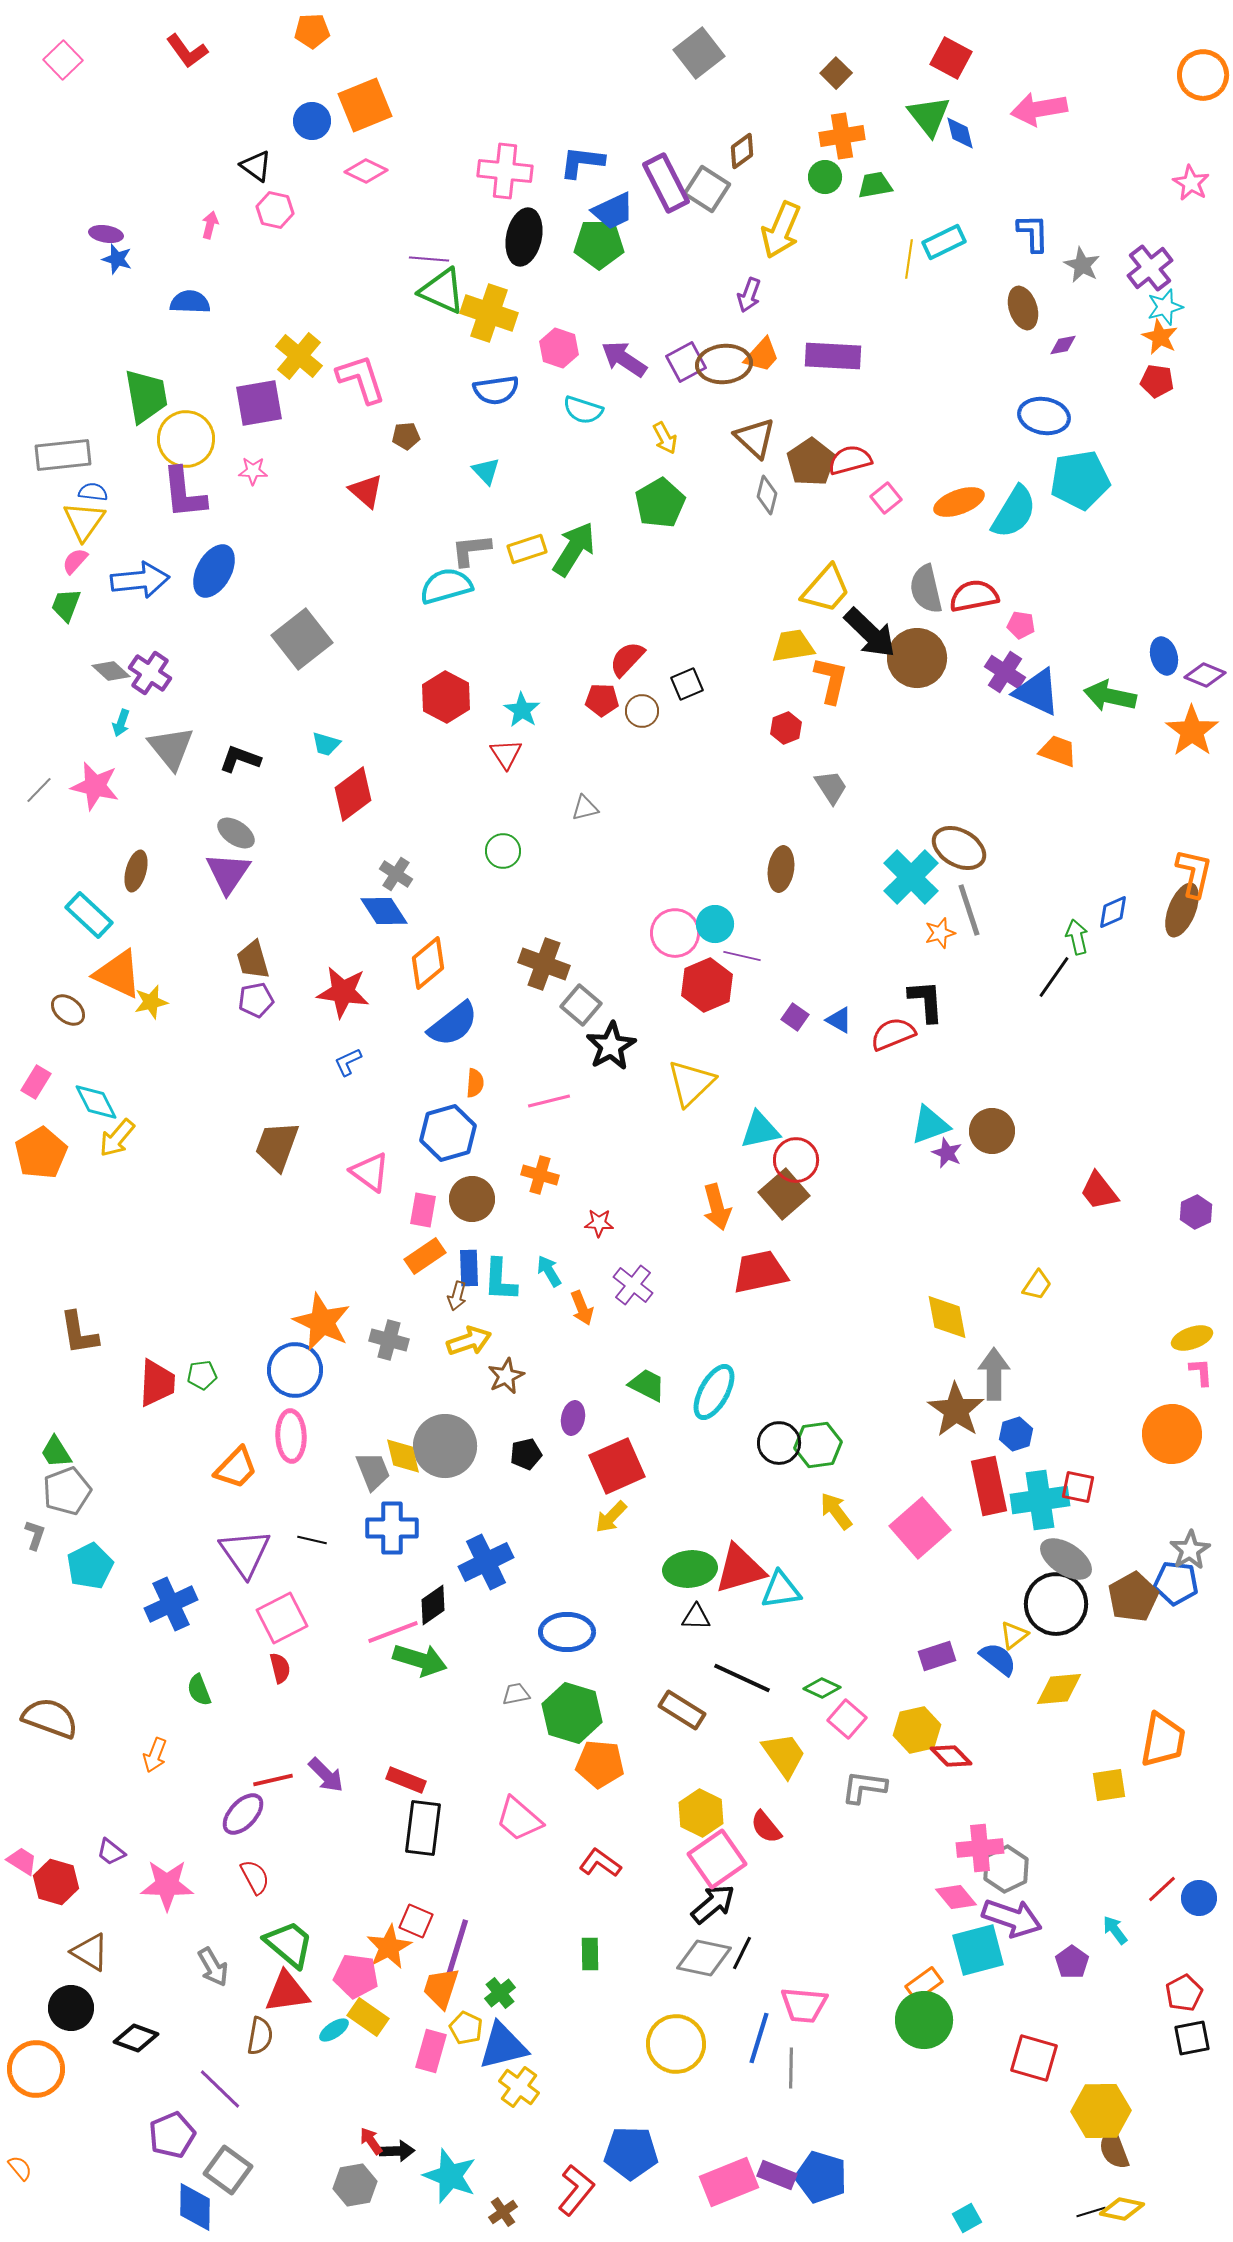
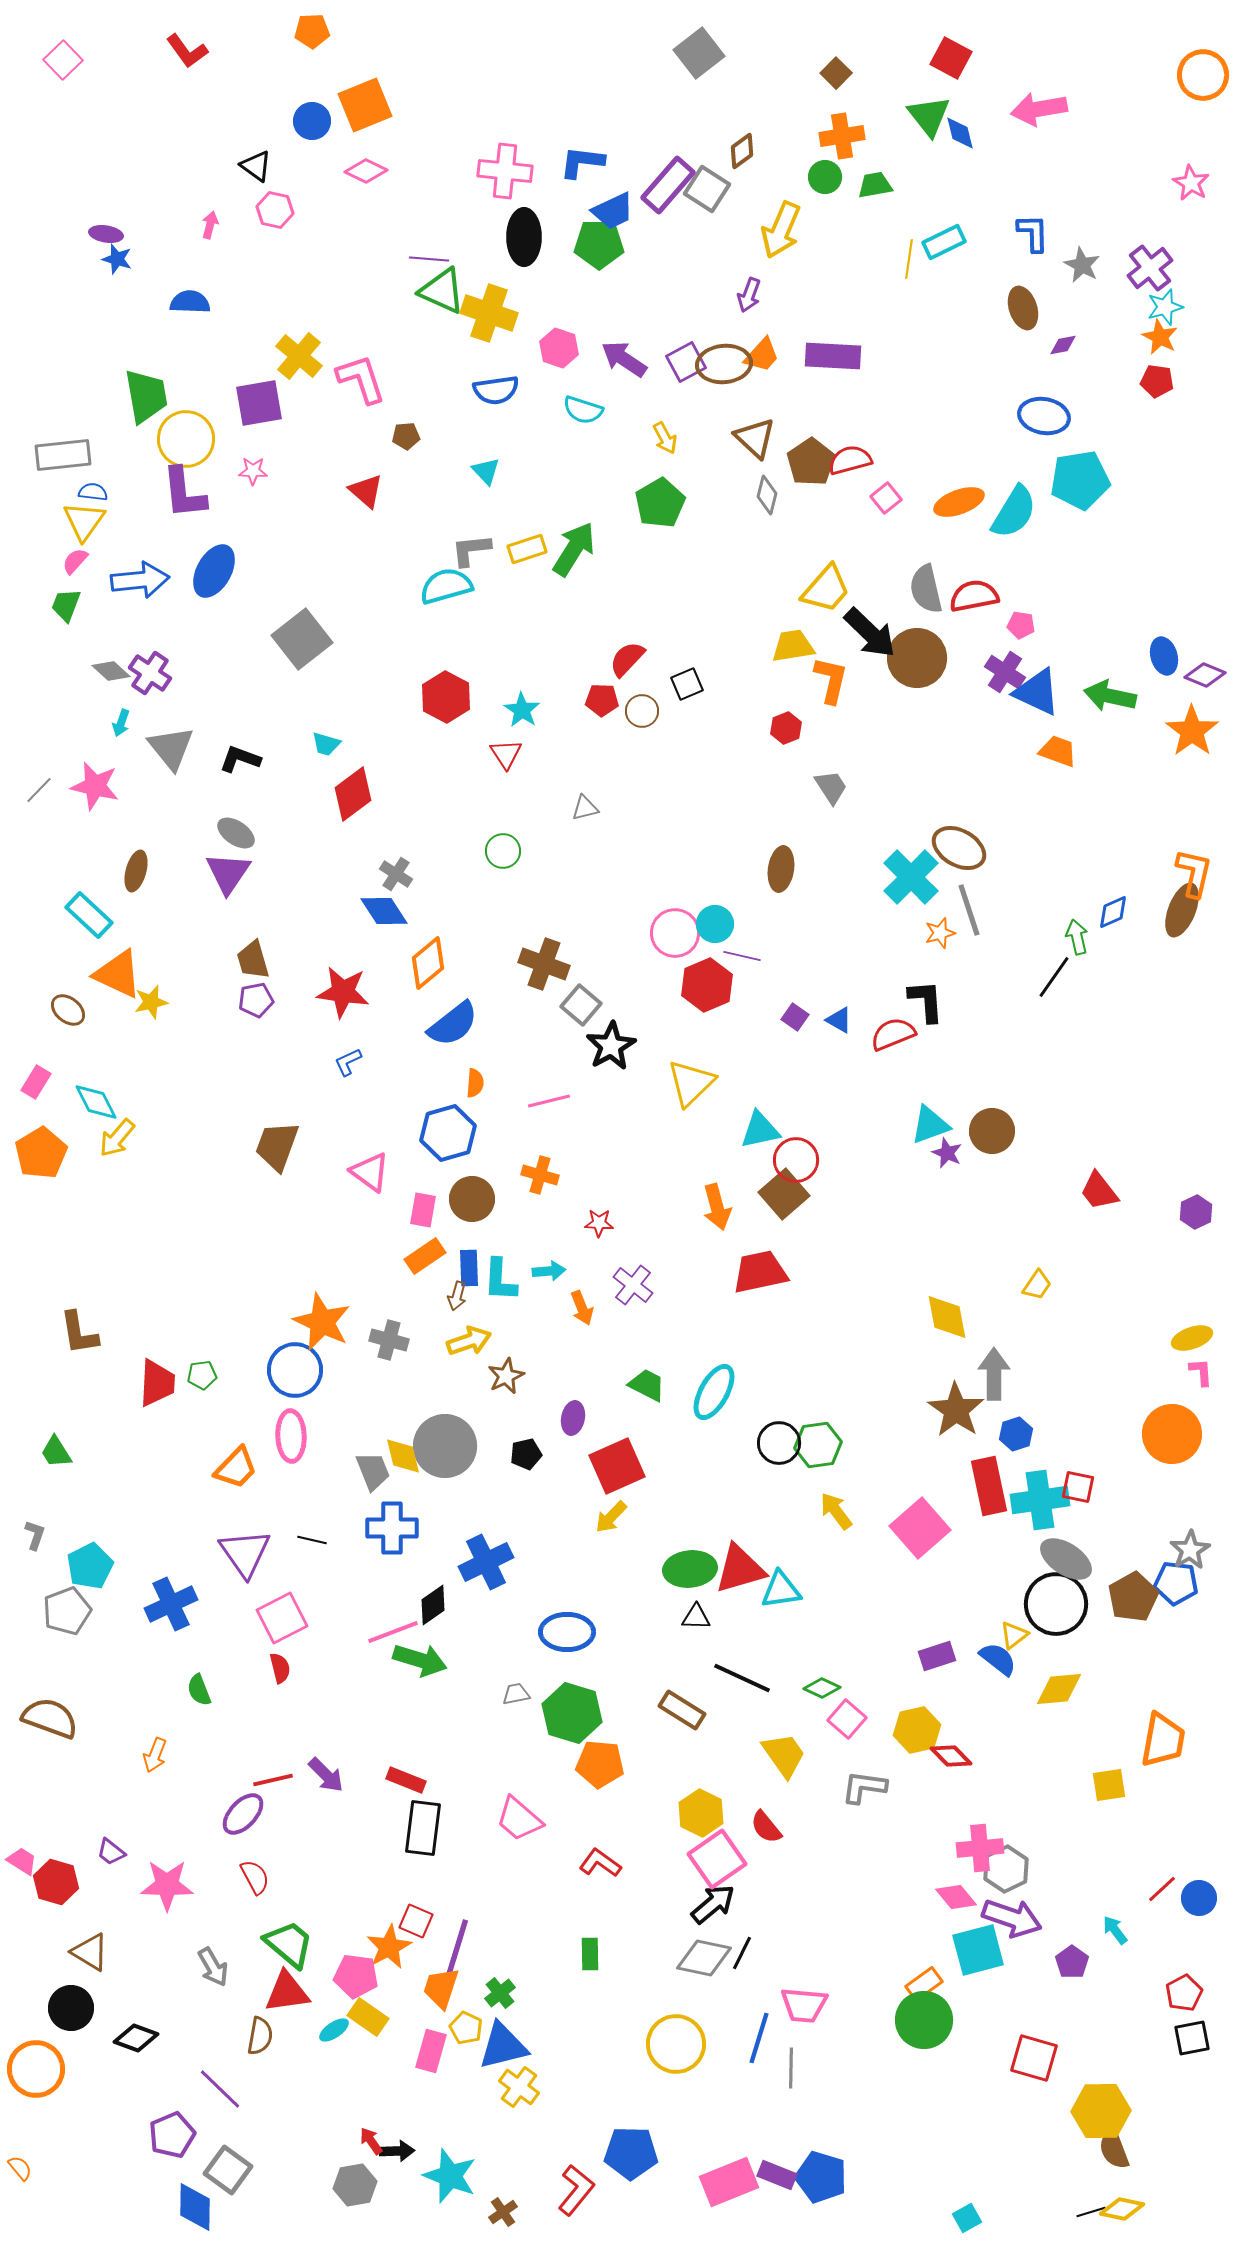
purple rectangle at (666, 183): moved 2 px right, 2 px down; rotated 68 degrees clockwise
black ellipse at (524, 237): rotated 12 degrees counterclockwise
cyan arrow at (549, 1271): rotated 116 degrees clockwise
gray pentagon at (67, 1491): moved 120 px down
